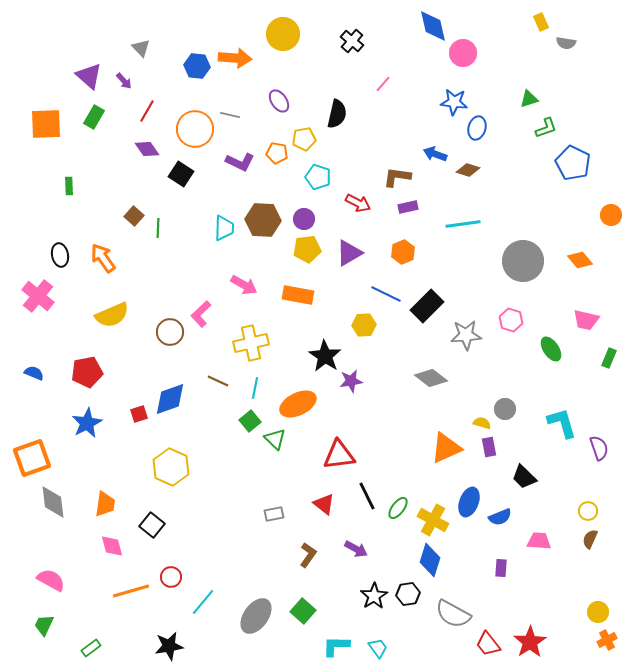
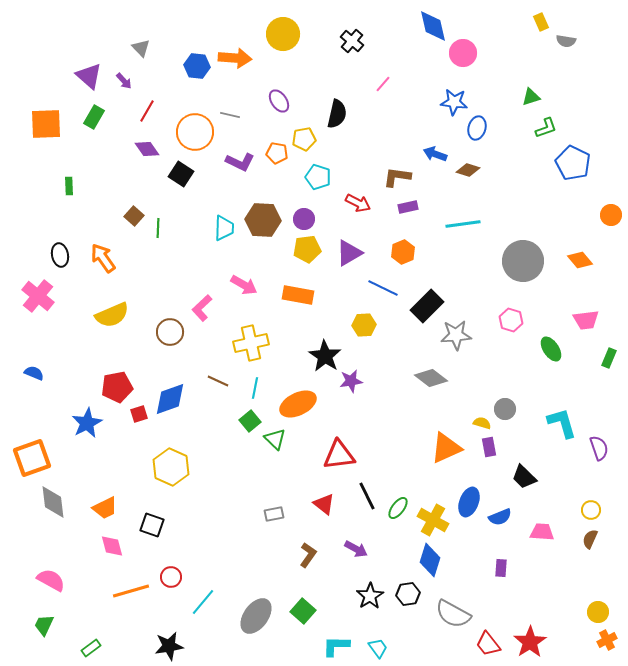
gray semicircle at (566, 43): moved 2 px up
green triangle at (529, 99): moved 2 px right, 2 px up
orange circle at (195, 129): moved 3 px down
blue line at (386, 294): moved 3 px left, 6 px up
pink L-shape at (201, 314): moved 1 px right, 6 px up
pink trapezoid at (586, 320): rotated 20 degrees counterclockwise
gray star at (466, 335): moved 10 px left
red pentagon at (87, 372): moved 30 px right, 15 px down
orange trapezoid at (105, 504): moved 4 px down; rotated 56 degrees clockwise
yellow circle at (588, 511): moved 3 px right, 1 px up
black square at (152, 525): rotated 20 degrees counterclockwise
pink trapezoid at (539, 541): moved 3 px right, 9 px up
black star at (374, 596): moved 4 px left
